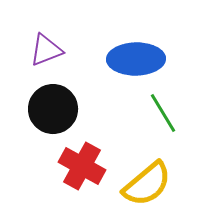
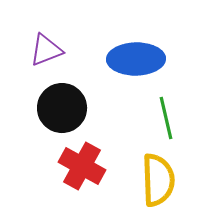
black circle: moved 9 px right, 1 px up
green line: moved 3 px right, 5 px down; rotated 18 degrees clockwise
yellow semicircle: moved 11 px right, 4 px up; rotated 52 degrees counterclockwise
